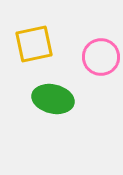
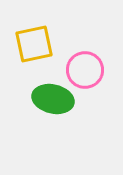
pink circle: moved 16 px left, 13 px down
